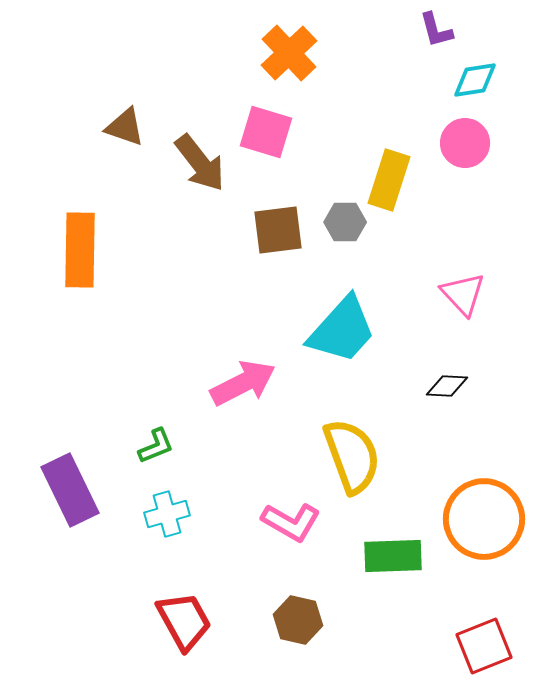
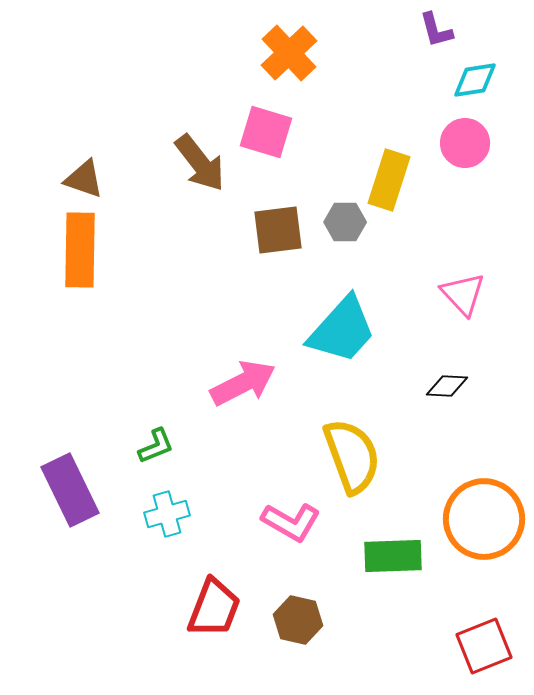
brown triangle: moved 41 px left, 52 px down
red trapezoid: moved 30 px right, 13 px up; rotated 50 degrees clockwise
